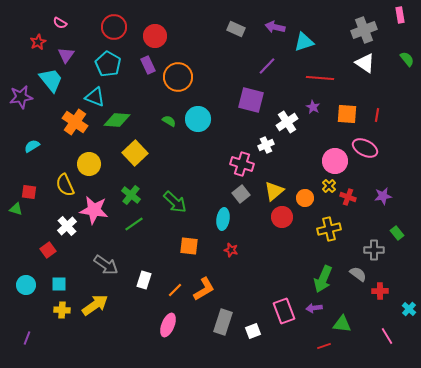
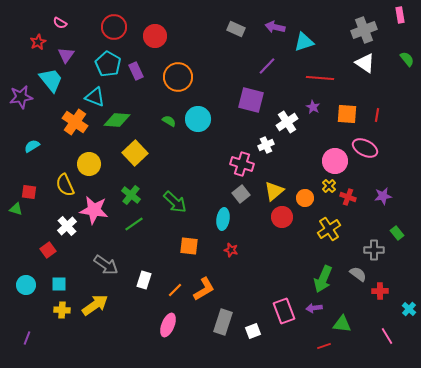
purple rectangle at (148, 65): moved 12 px left, 6 px down
yellow cross at (329, 229): rotated 20 degrees counterclockwise
